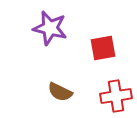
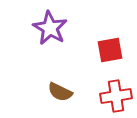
purple star: rotated 16 degrees clockwise
red square: moved 7 px right, 2 px down
